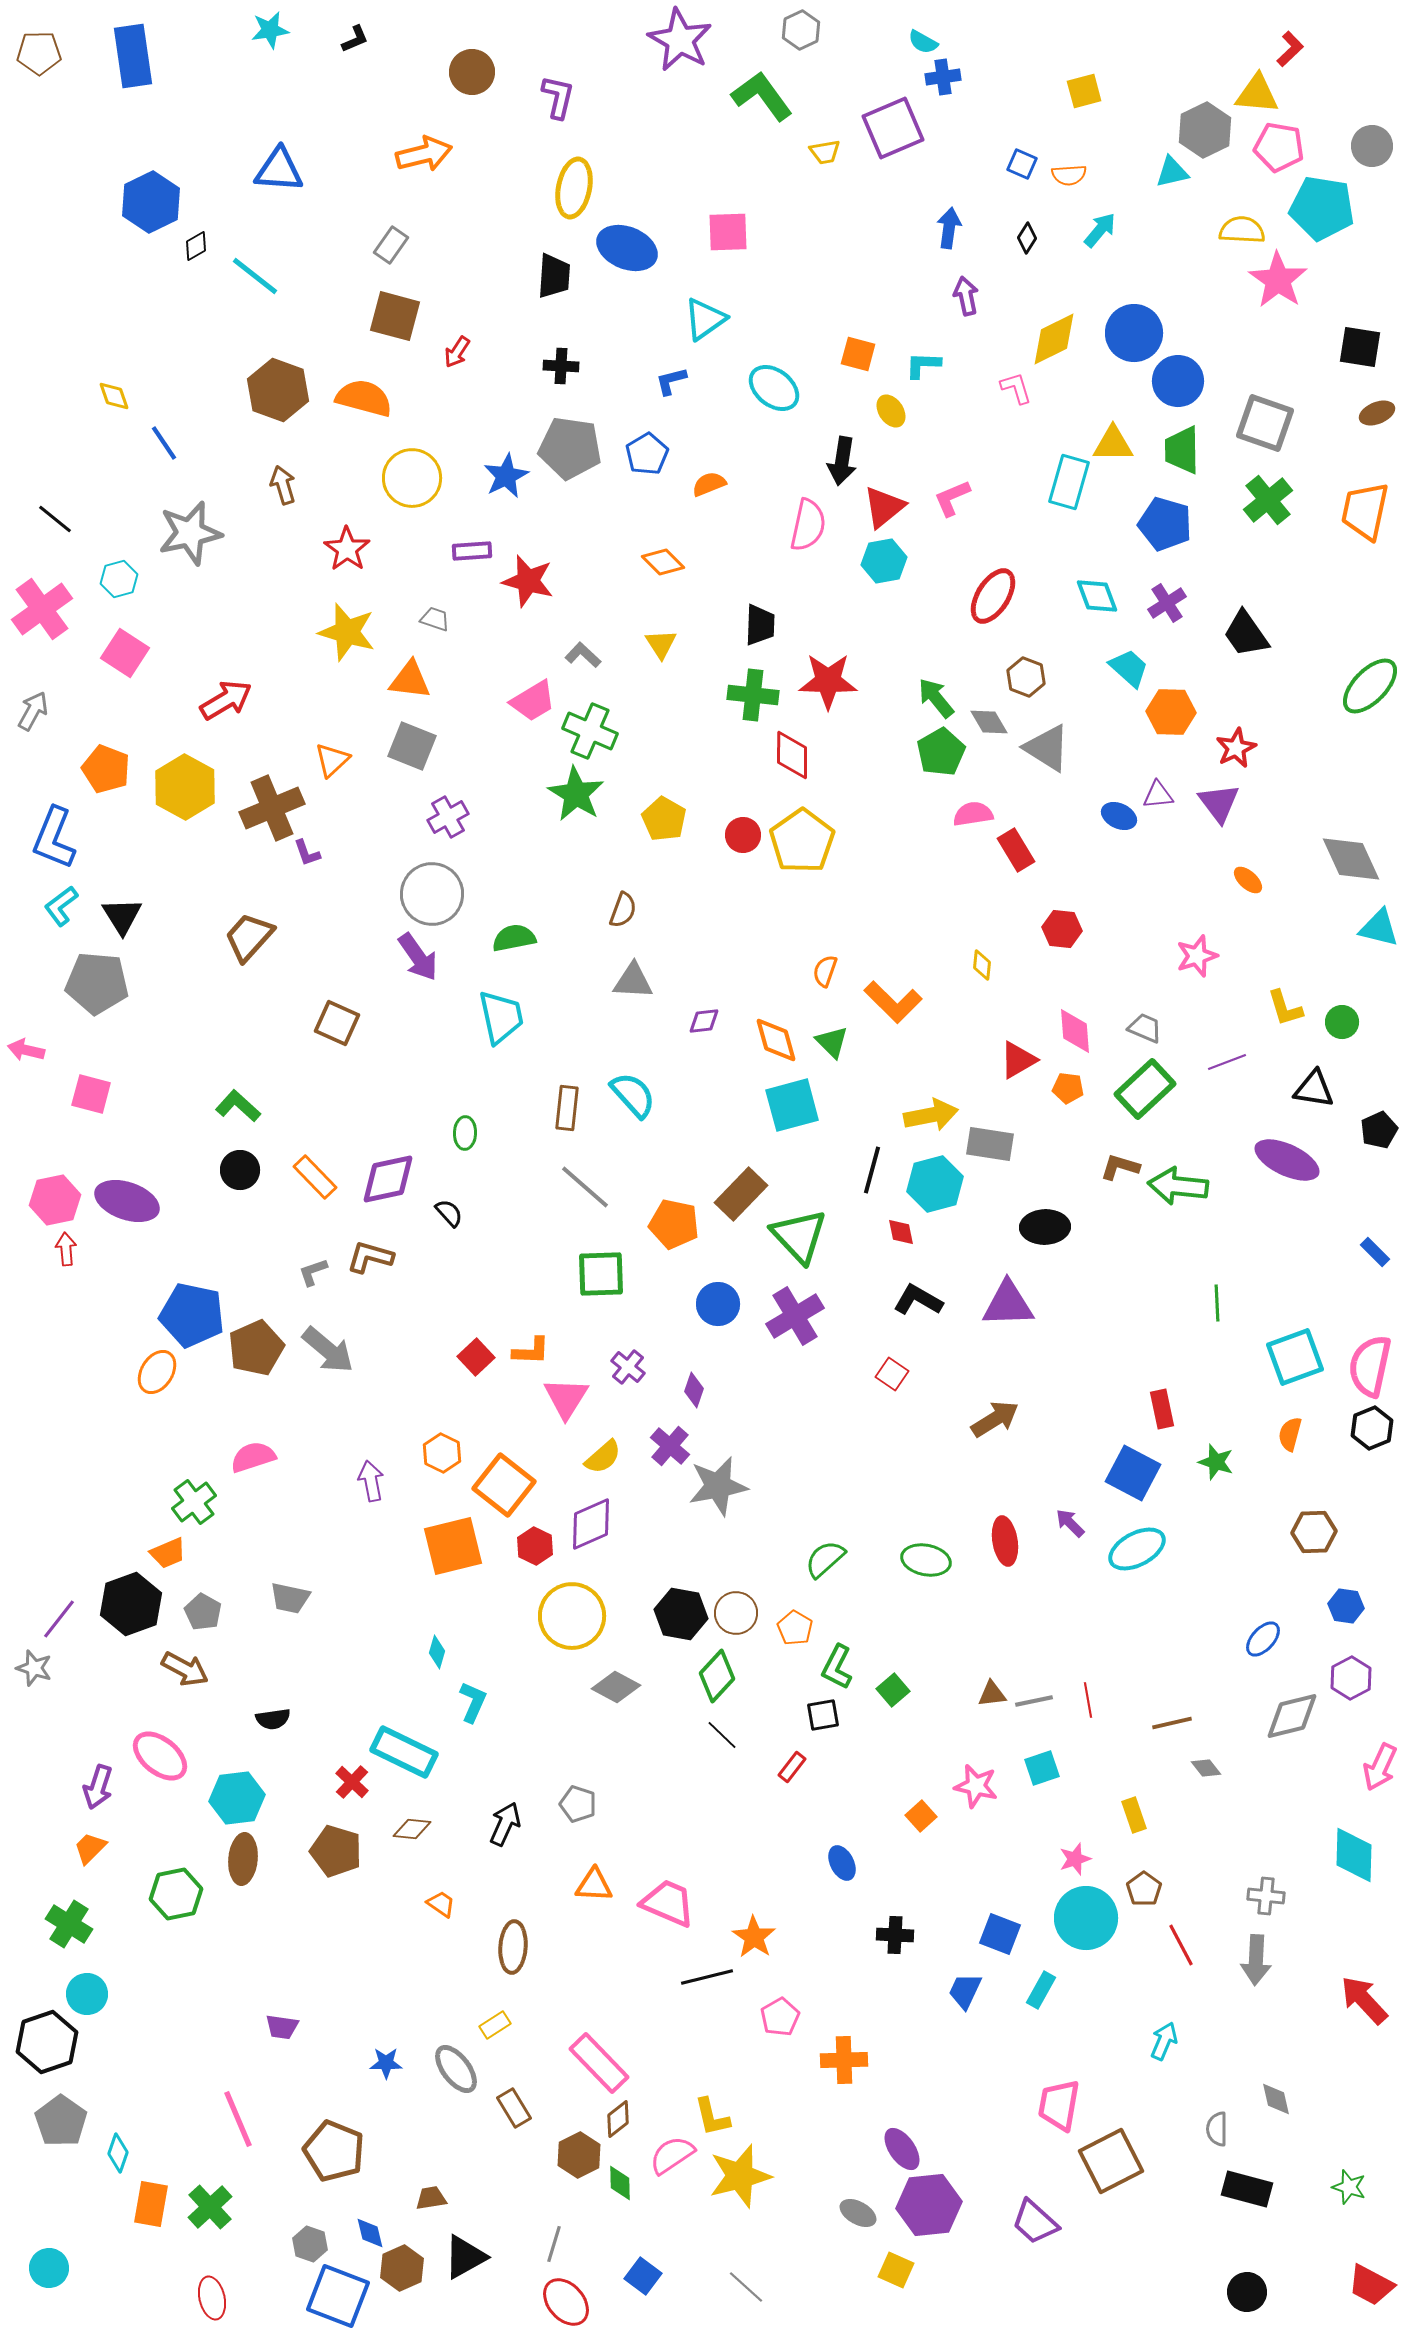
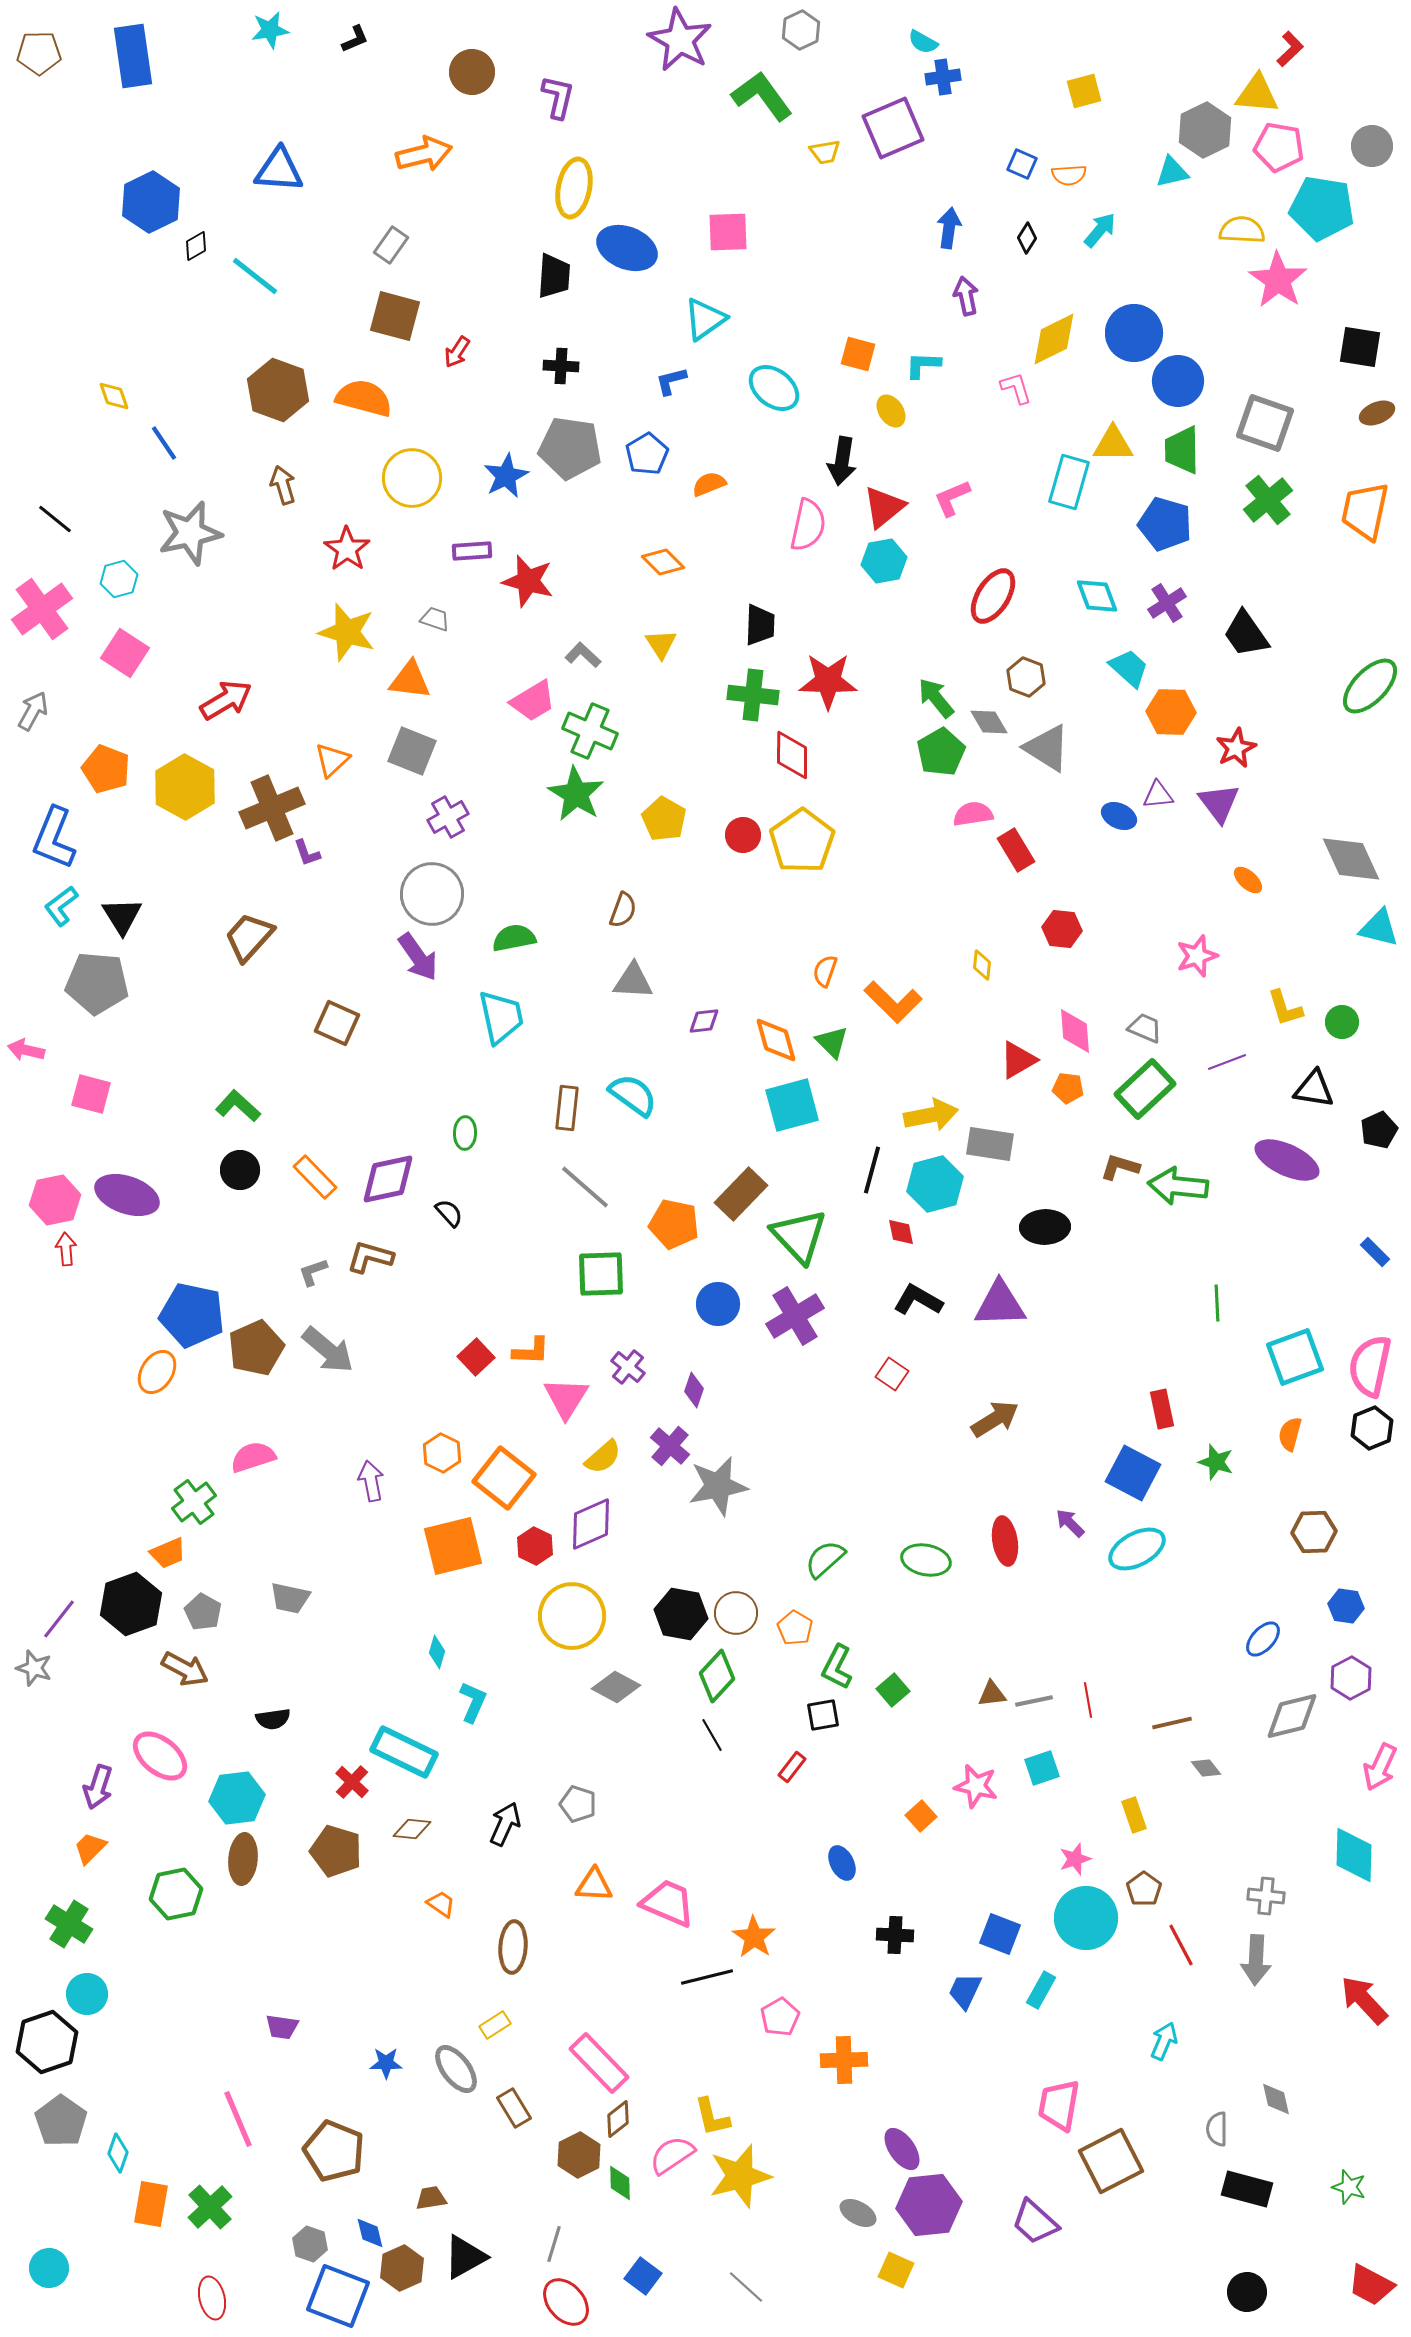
gray square at (412, 746): moved 5 px down
cyan semicircle at (633, 1095): rotated 12 degrees counterclockwise
purple ellipse at (127, 1201): moved 6 px up
purple triangle at (1008, 1304): moved 8 px left
orange square at (504, 1485): moved 7 px up
black line at (722, 1735): moved 10 px left; rotated 16 degrees clockwise
